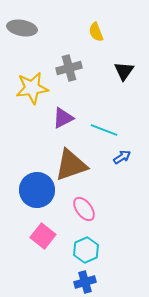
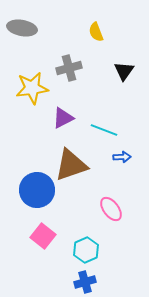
blue arrow: rotated 30 degrees clockwise
pink ellipse: moved 27 px right
